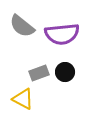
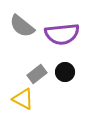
gray rectangle: moved 2 px left, 1 px down; rotated 18 degrees counterclockwise
